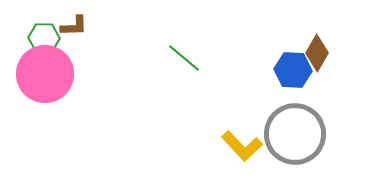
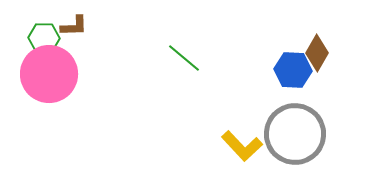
pink circle: moved 4 px right
